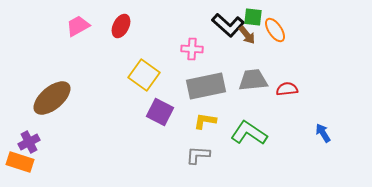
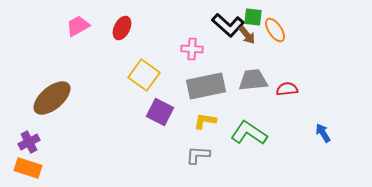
red ellipse: moved 1 px right, 2 px down
orange rectangle: moved 8 px right, 6 px down
